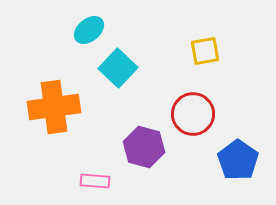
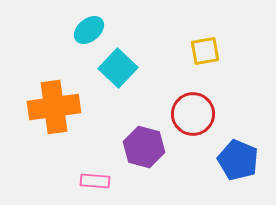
blue pentagon: rotated 12 degrees counterclockwise
